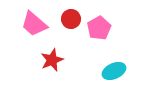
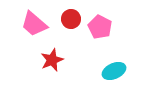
pink pentagon: moved 1 px right, 1 px up; rotated 15 degrees counterclockwise
